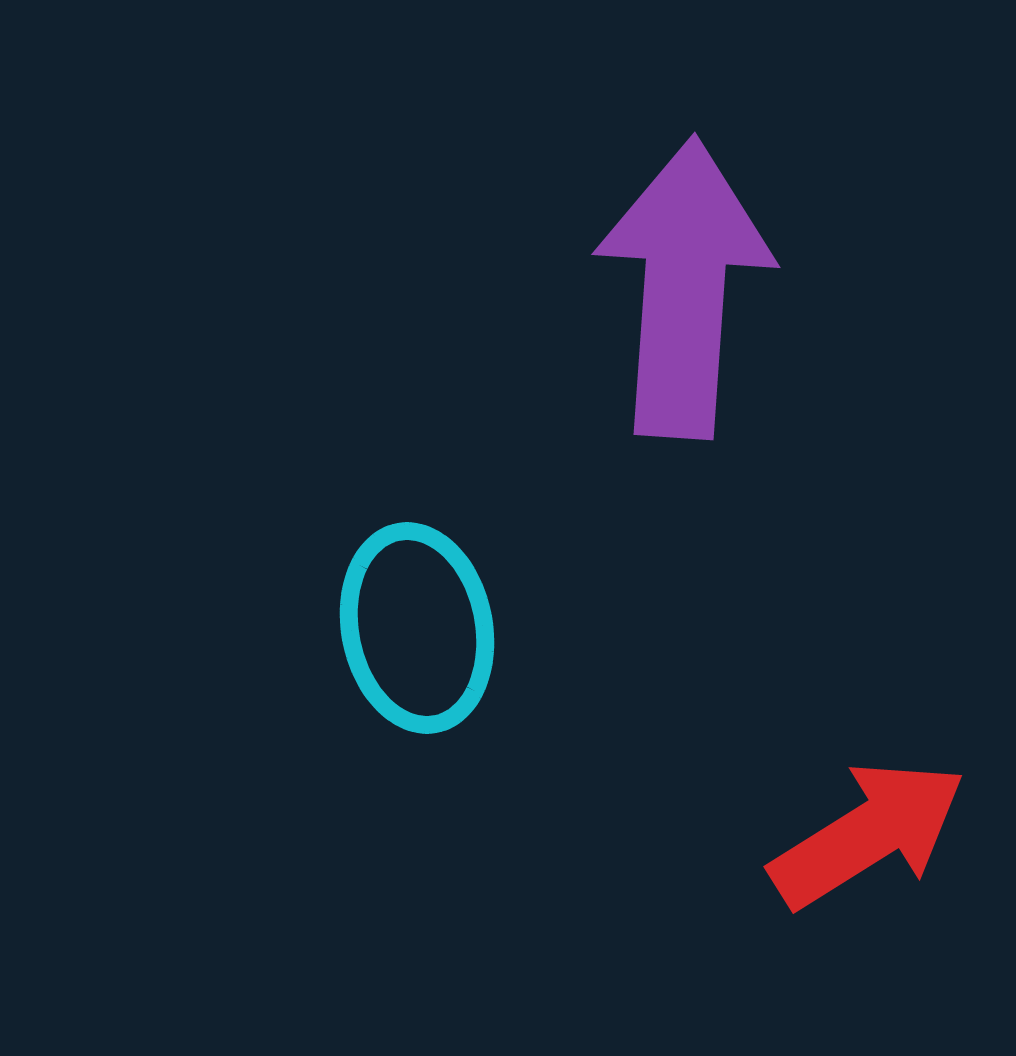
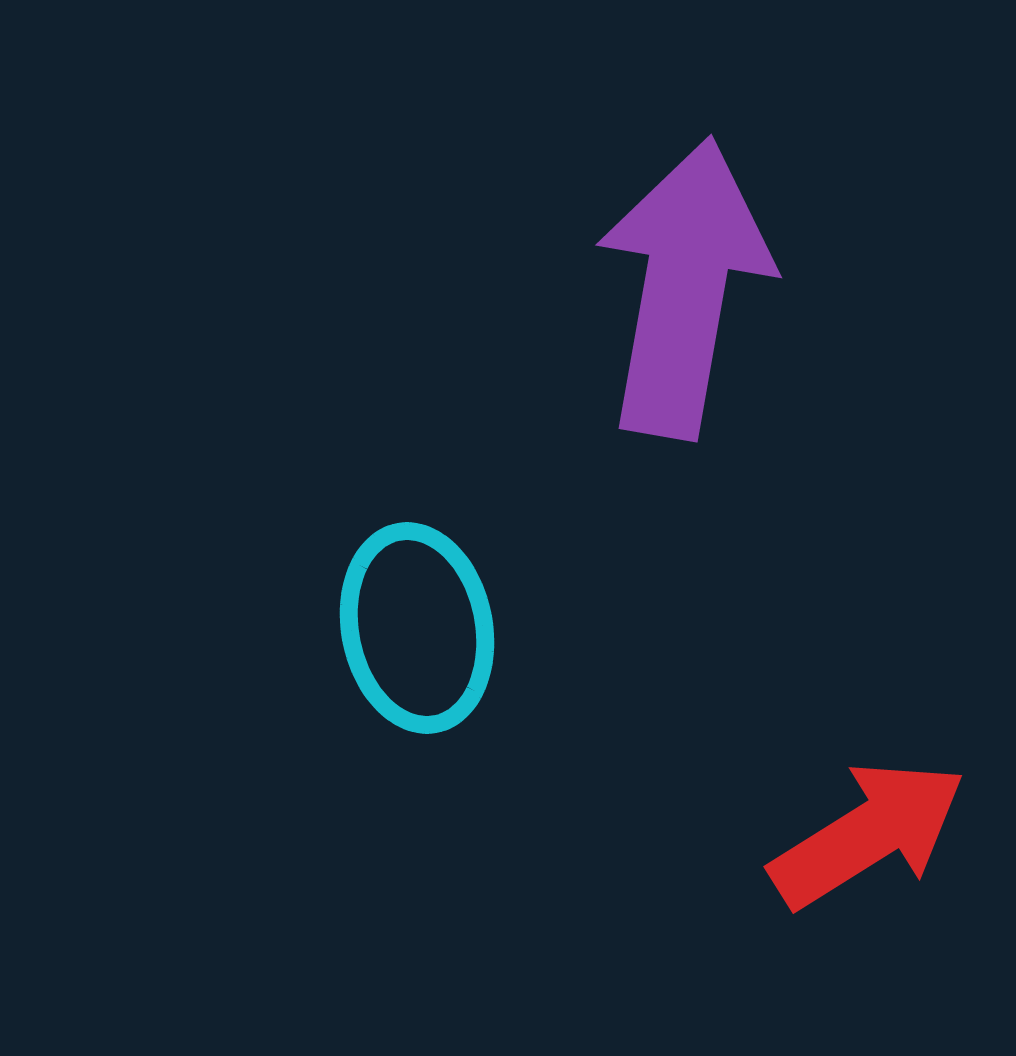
purple arrow: rotated 6 degrees clockwise
